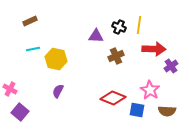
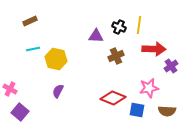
pink star: moved 1 px left, 2 px up; rotated 30 degrees clockwise
